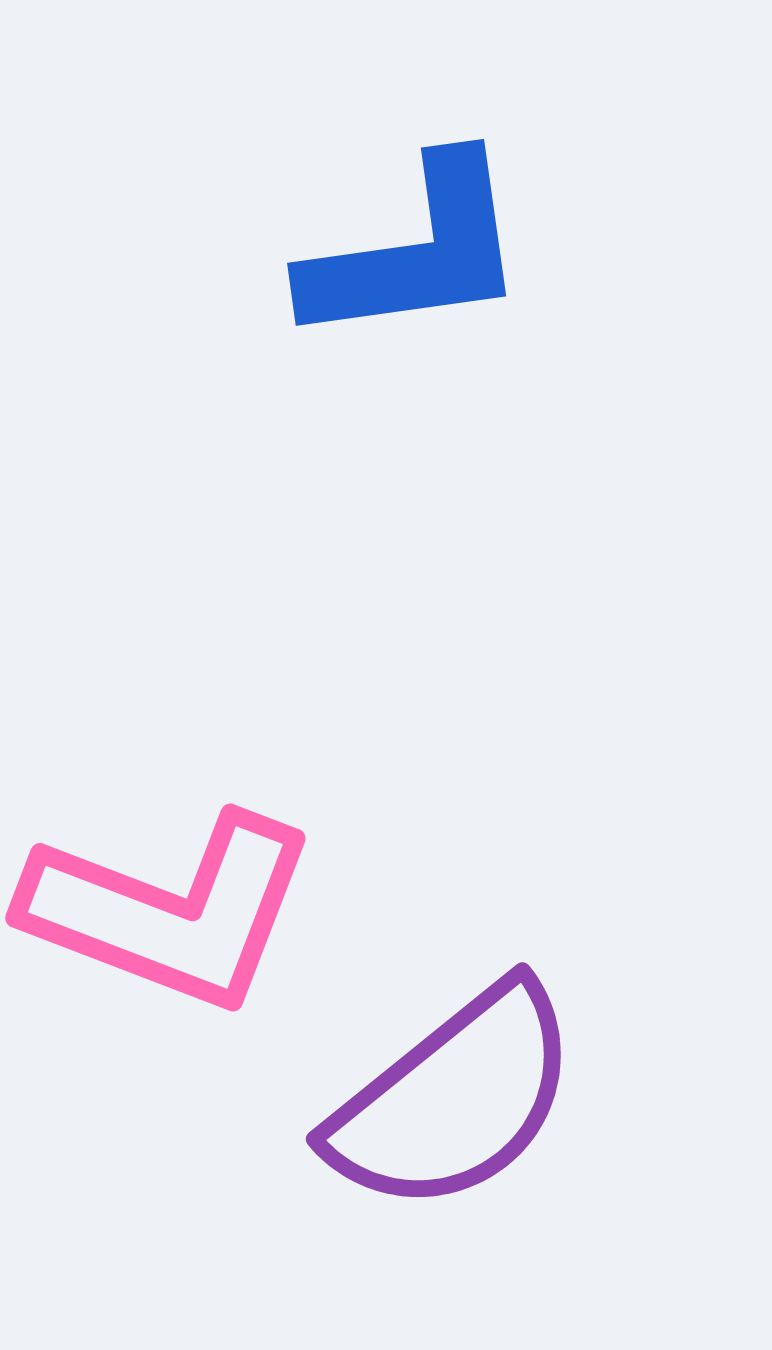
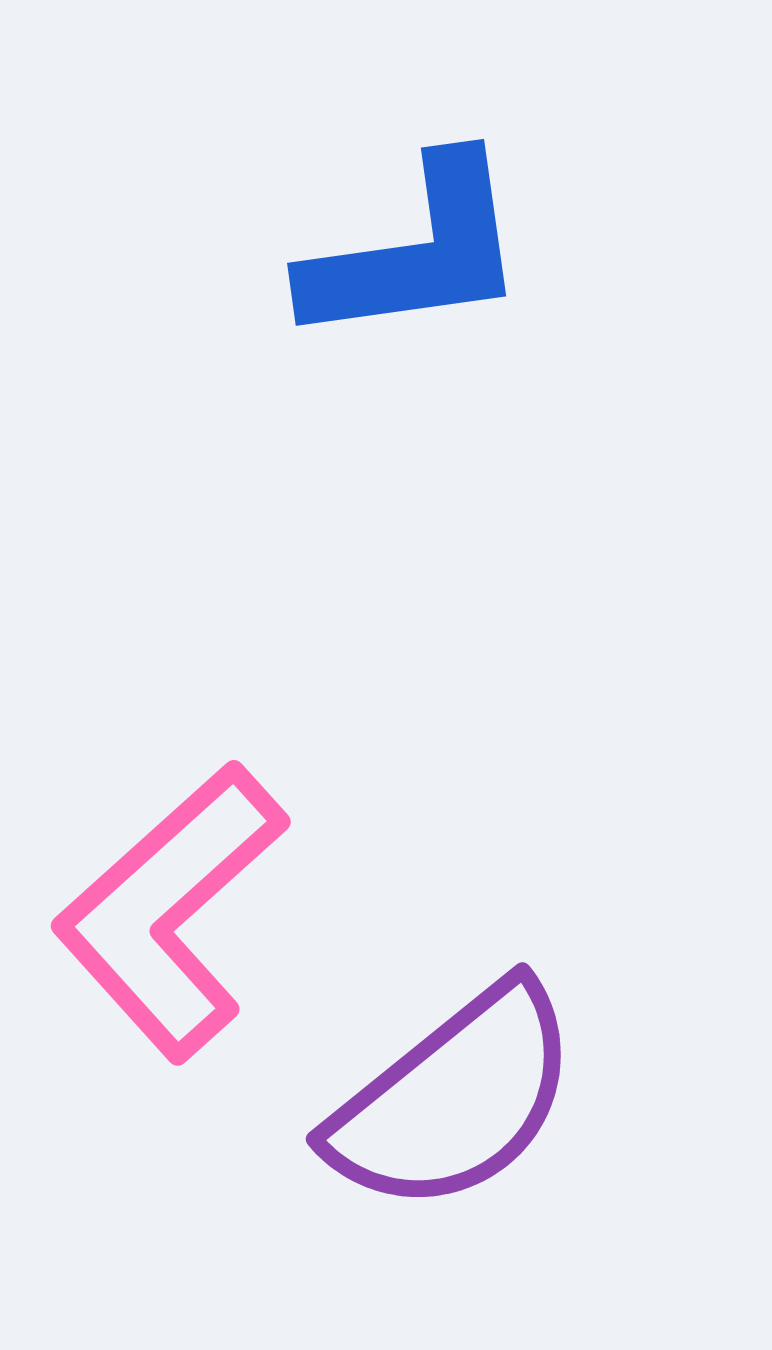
pink L-shape: rotated 117 degrees clockwise
